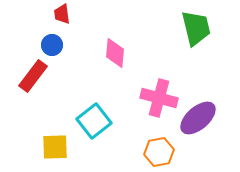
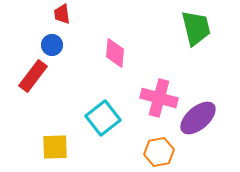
cyan square: moved 9 px right, 3 px up
